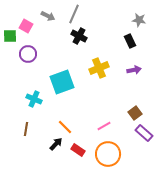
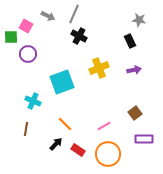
green square: moved 1 px right, 1 px down
cyan cross: moved 1 px left, 2 px down
orange line: moved 3 px up
purple rectangle: moved 6 px down; rotated 42 degrees counterclockwise
